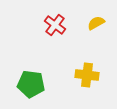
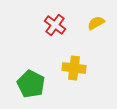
yellow cross: moved 13 px left, 7 px up
green pentagon: rotated 20 degrees clockwise
